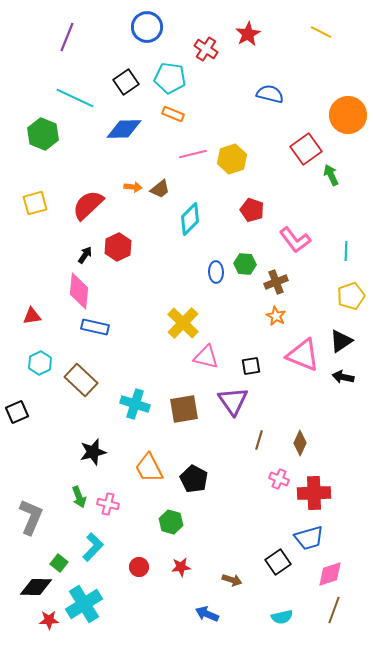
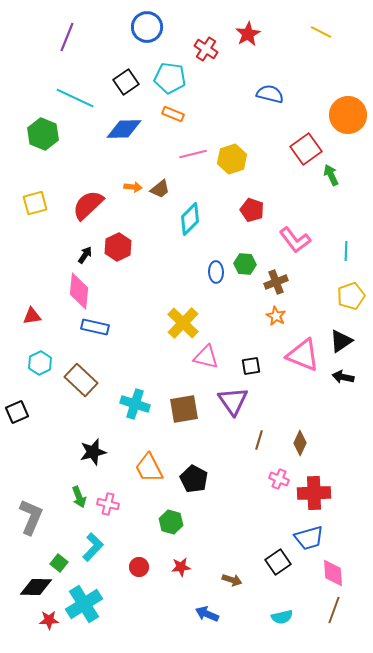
pink diamond at (330, 574): moved 3 px right, 1 px up; rotated 76 degrees counterclockwise
